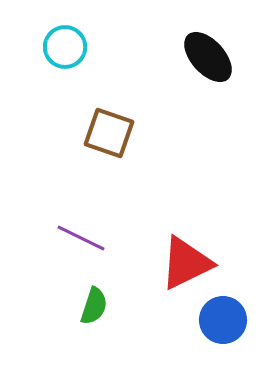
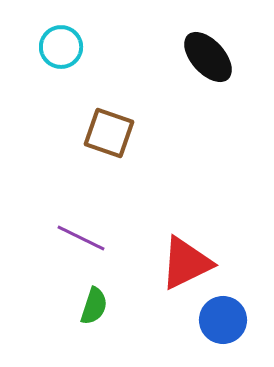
cyan circle: moved 4 px left
